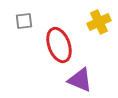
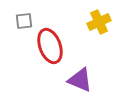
red ellipse: moved 9 px left, 1 px down
